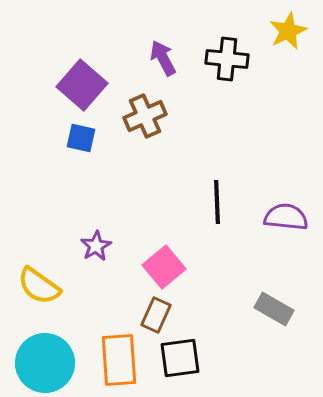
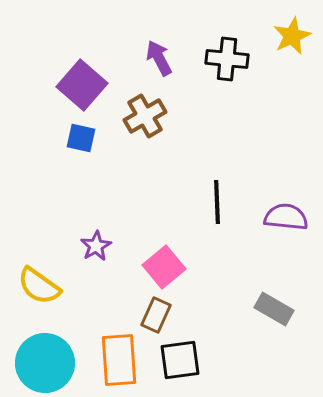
yellow star: moved 4 px right, 5 px down
purple arrow: moved 4 px left
brown cross: rotated 6 degrees counterclockwise
black square: moved 2 px down
